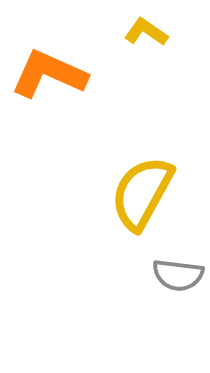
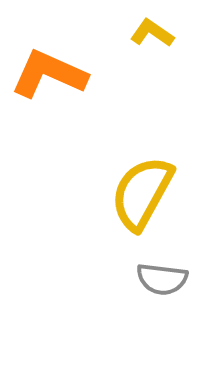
yellow L-shape: moved 6 px right, 1 px down
gray semicircle: moved 16 px left, 4 px down
